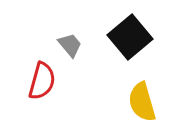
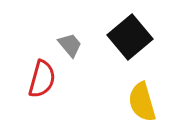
red semicircle: moved 2 px up
